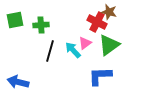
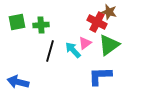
green square: moved 2 px right, 2 px down
